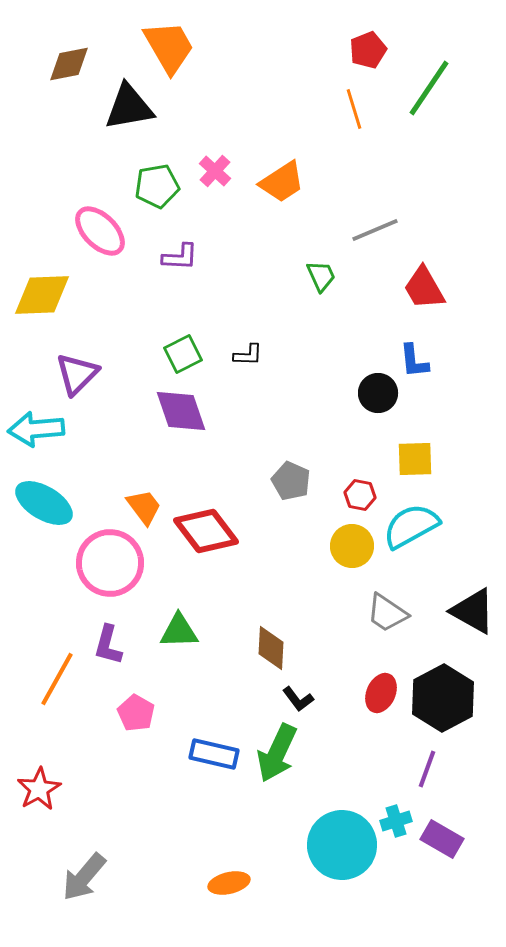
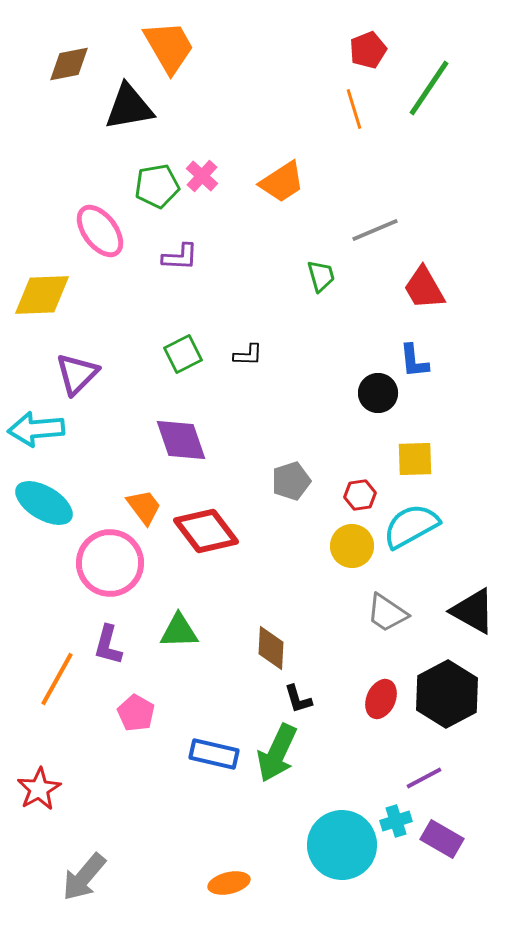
pink cross at (215, 171): moved 13 px left, 5 px down
pink ellipse at (100, 231): rotated 8 degrees clockwise
green trapezoid at (321, 276): rotated 8 degrees clockwise
purple diamond at (181, 411): moved 29 px down
gray pentagon at (291, 481): rotated 30 degrees clockwise
red hexagon at (360, 495): rotated 20 degrees counterclockwise
red ellipse at (381, 693): moved 6 px down
black hexagon at (443, 698): moved 4 px right, 4 px up
black L-shape at (298, 699): rotated 20 degrees clockwise
purple line at (427, 769): moved 3 px left, 9 px down; rotated 42 degrees clockwise
